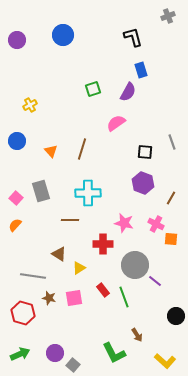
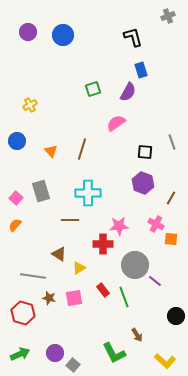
purple circle at (17, 40): moved 11 px right, 8 px up
pink star at (124, 223): moved 5 px left, 3 px down; rotated 18 degrees counterclockwise
